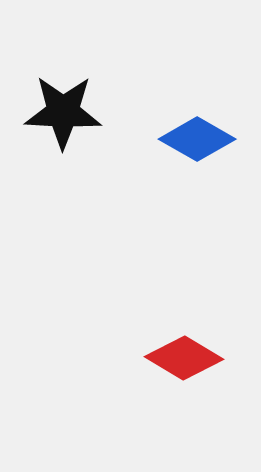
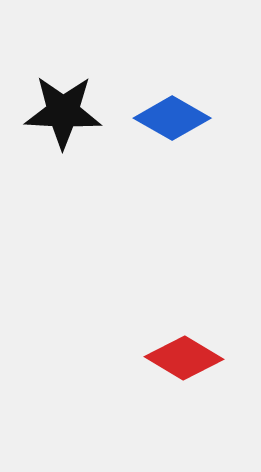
blue diamond: moved 25 px left, 21 px up
